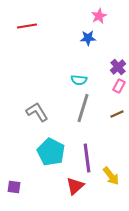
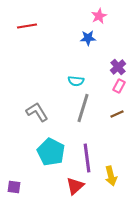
cyan semicircle: moved 3 px left, 1 px down
yellow arrow: rotated 24 degrees clockwise
